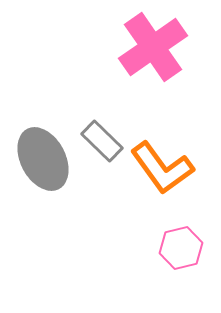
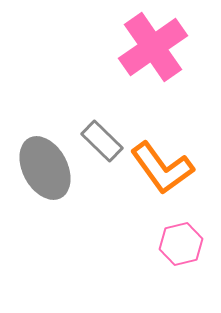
gray ellipse: moved 2 px right, 9 px down
pink hexagon: moved 4 px up
